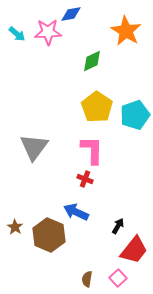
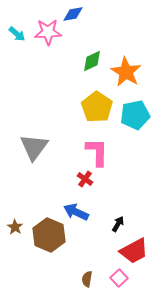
blue diamond: moved 2 px right
orange star: moved 41 px down
cyan pentagon: rotated 8 degrees clockwise
pink L-shape: moved 5 px right, 2 px down
red cross: rotated 14 degrees clockwise
black arrow: moved 2 px up
red trapezoid: moved 1 px down; rotated 24 degrees clockwise
pink square: moved 1 px right
